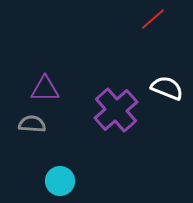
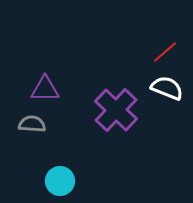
red line: moved 12 px right, 33 px down
purple cross: rotated 6 degrees counterclockwise
